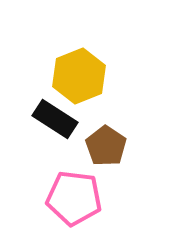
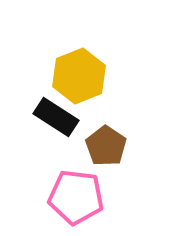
black rectangle: moved 1 px right, 2 px up
pink pentagon: moved 2 px right, 1 px up
